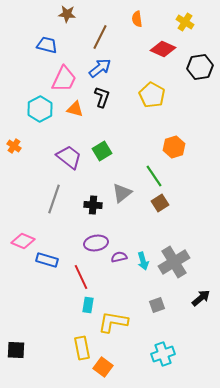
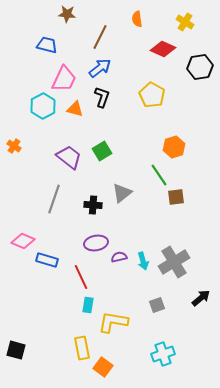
cyan hexagon: moved 3 px right, 3 px up
green line: moved 5 px right, 1 px up
brown square: moved 16 px right, 6 px up; rotated 24 degrees clockwise
black square: rotated 12 degrees clockwise
